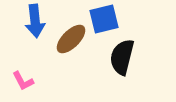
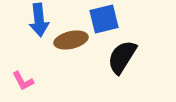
blue arrow: moved 4 px right, 1 px up
brown ellipse: moved 1 px down; rotated 32 degrees clockwise
black semicircle: rotated 18 degrees clockwise
